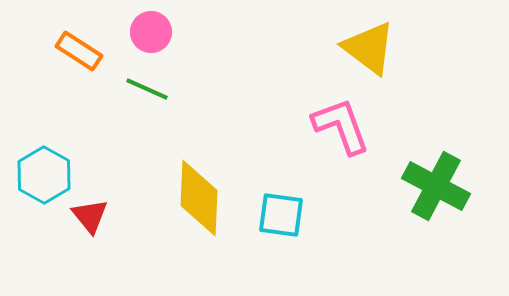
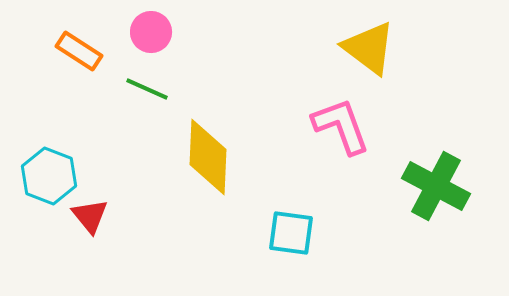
cyan hexagon: moved 5 px right, 1 px down; rotated 8 degrees counterclockwise
yellow diamond: moved 9 px right, 41 px up
cyan square: moved 10 px right, 18 px down
